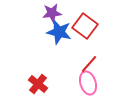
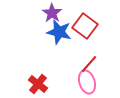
purple star: rotated 30 degrees counterclockwise
pink ellipse: moved 1 px left, 1 px up
